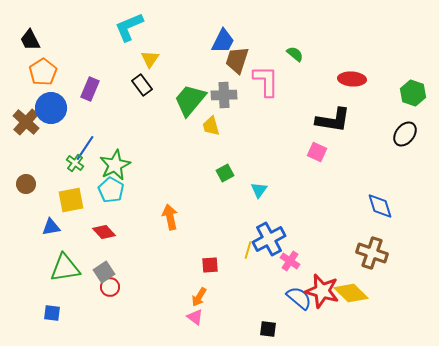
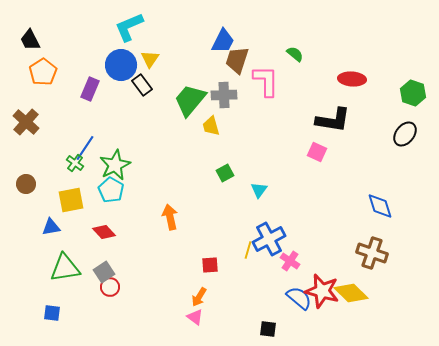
blue circle at (51, 108): moved 70 px right, 43 px up
